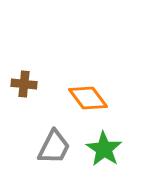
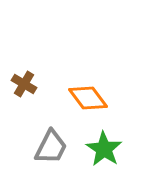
brown cross: rotated 25 degrees clockwise
gray trapezoid: moved 3 px left
